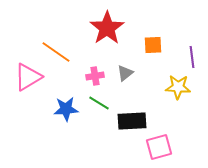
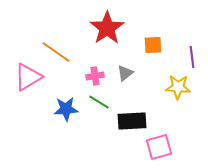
green line: moved 1 px up
